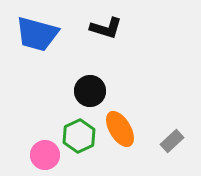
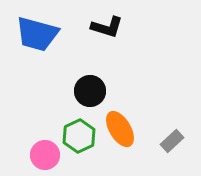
black L-shape: moved 1 px right, 1 px up
